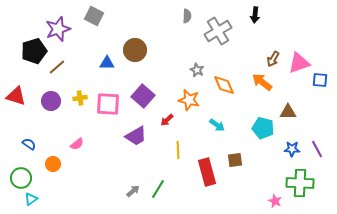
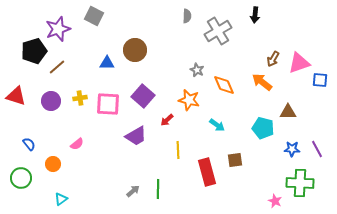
blue semicircle: rotated 16 degrees clockwise
green line: rotated 30 degrees counterclockwise
cyan triangle: moved 30 px right
